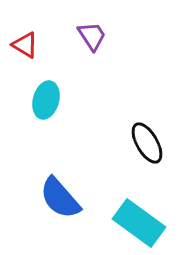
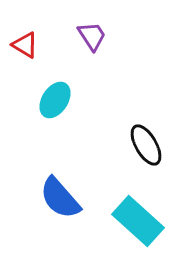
cyan ellipse: moved 9 px right; rotated 18 degrees clockwise
black ellipse: moved 1 px left, 2 px down
cyan rectangle: moved 1 px left, 2 px up; rotated 6 degrees clockwise
